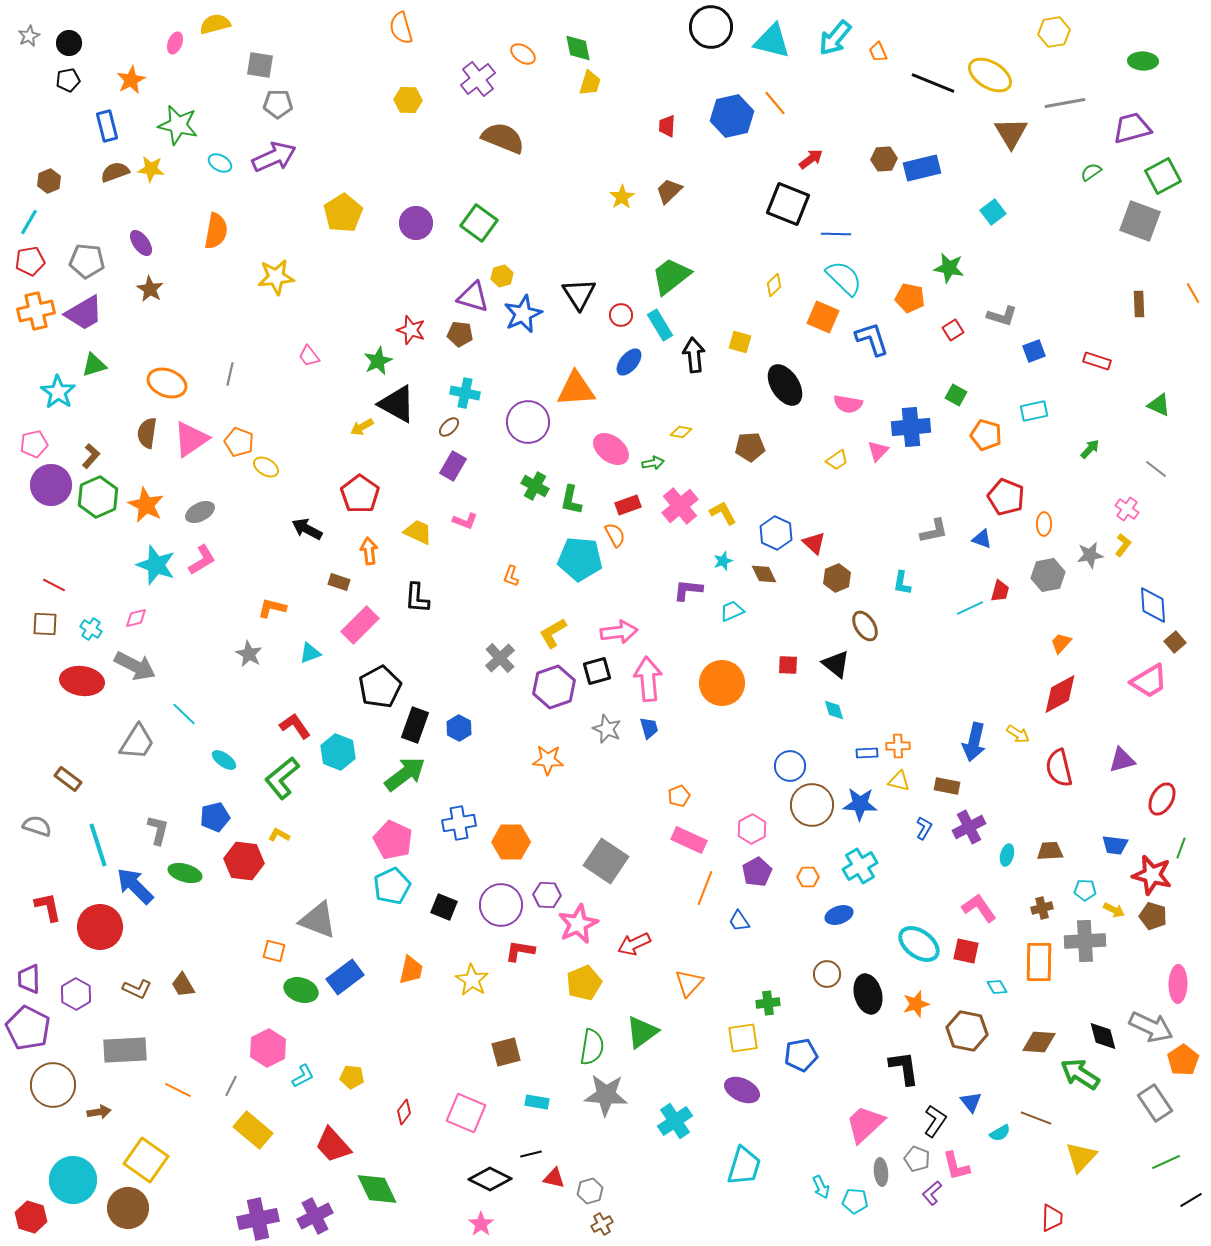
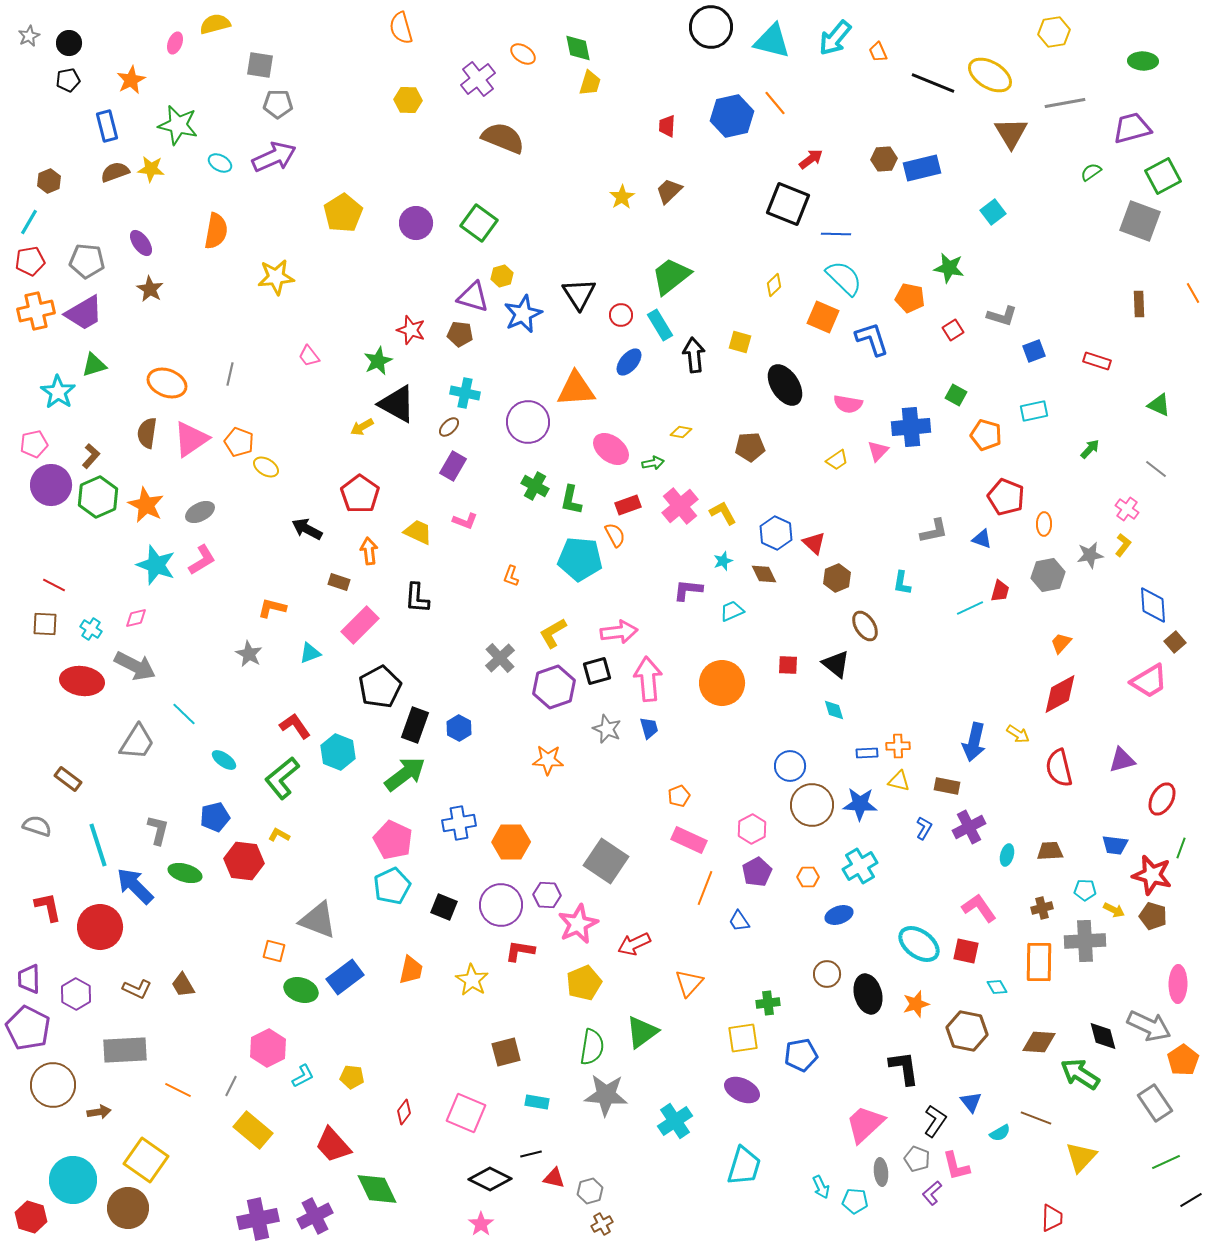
gray arrow at (1151, 1027): moved 2 px left, 1 px up
